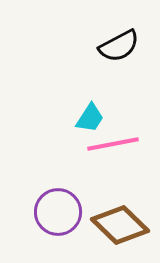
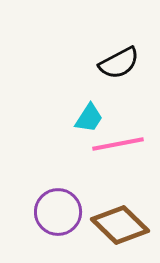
black semicircle: moved 17 px down
cyan trapezoid: moved 1 px left
pink line: moved 5 px right
